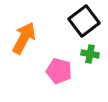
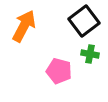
orange arrow: moved 12 px up
